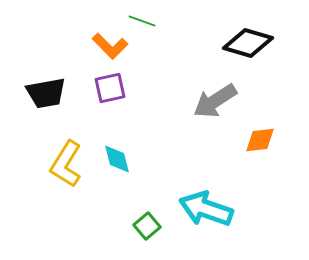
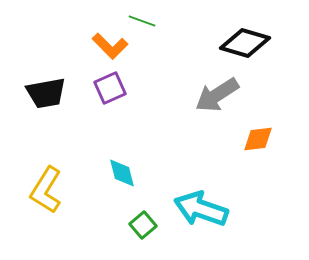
black diamond: moved 3 px left
purple square: rotated 12 degrees counterclockwise
gray arrow: moved 2 px right, 6 px up
orange diamond: moved 2 px left, 1 px up
cyan diamond: moved 5 px right, 14 px down
yellow L-shape: moved 20 px left, 26 px down
cyan arrow: moved 5 px left
green square: moved 4 px left, 1 px up
